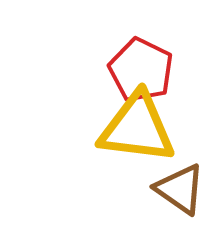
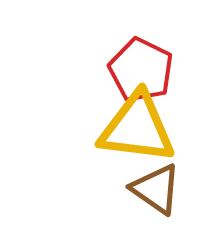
brown triangle: moved 24 px left
